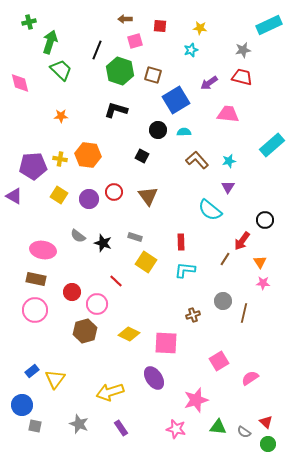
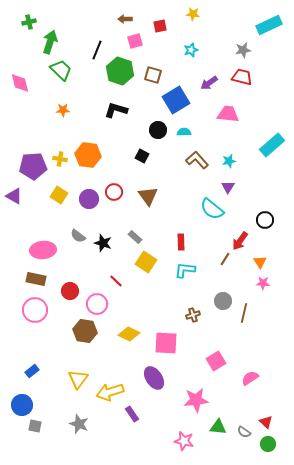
red square at (160, 26): rotated 16 degrees counterclockwise
yellow star at (200, 28): moved 7 px left, 14 px up
orange star at (61, 116): moved 2 px right, 6 px up
cyan semicircle at (210, 210): moved 2 px right, 1 px up
gray rectangle at (135, 237): rotated 24 degrees clockwise
red arrow at (242, 241): moved 2 px left
pink ellipse at (43, 250): rotated 15 degrees counterclockwise
red circle at (72, 292): moved 2 px left, 1 px up
brown hexagon at (85, 331): rotated 25 degrees clockwise
pink square at (219, 361): moved 3 px left
yellow triangle at (55, 379): moved 23 px right
pink star at (196, 400): rotated 10 degrees clockwise
purple rectangle at (121, 428): moved 11 px right, 14 px up
pink star at (176, 429): moved 8 px right, 12 px down
